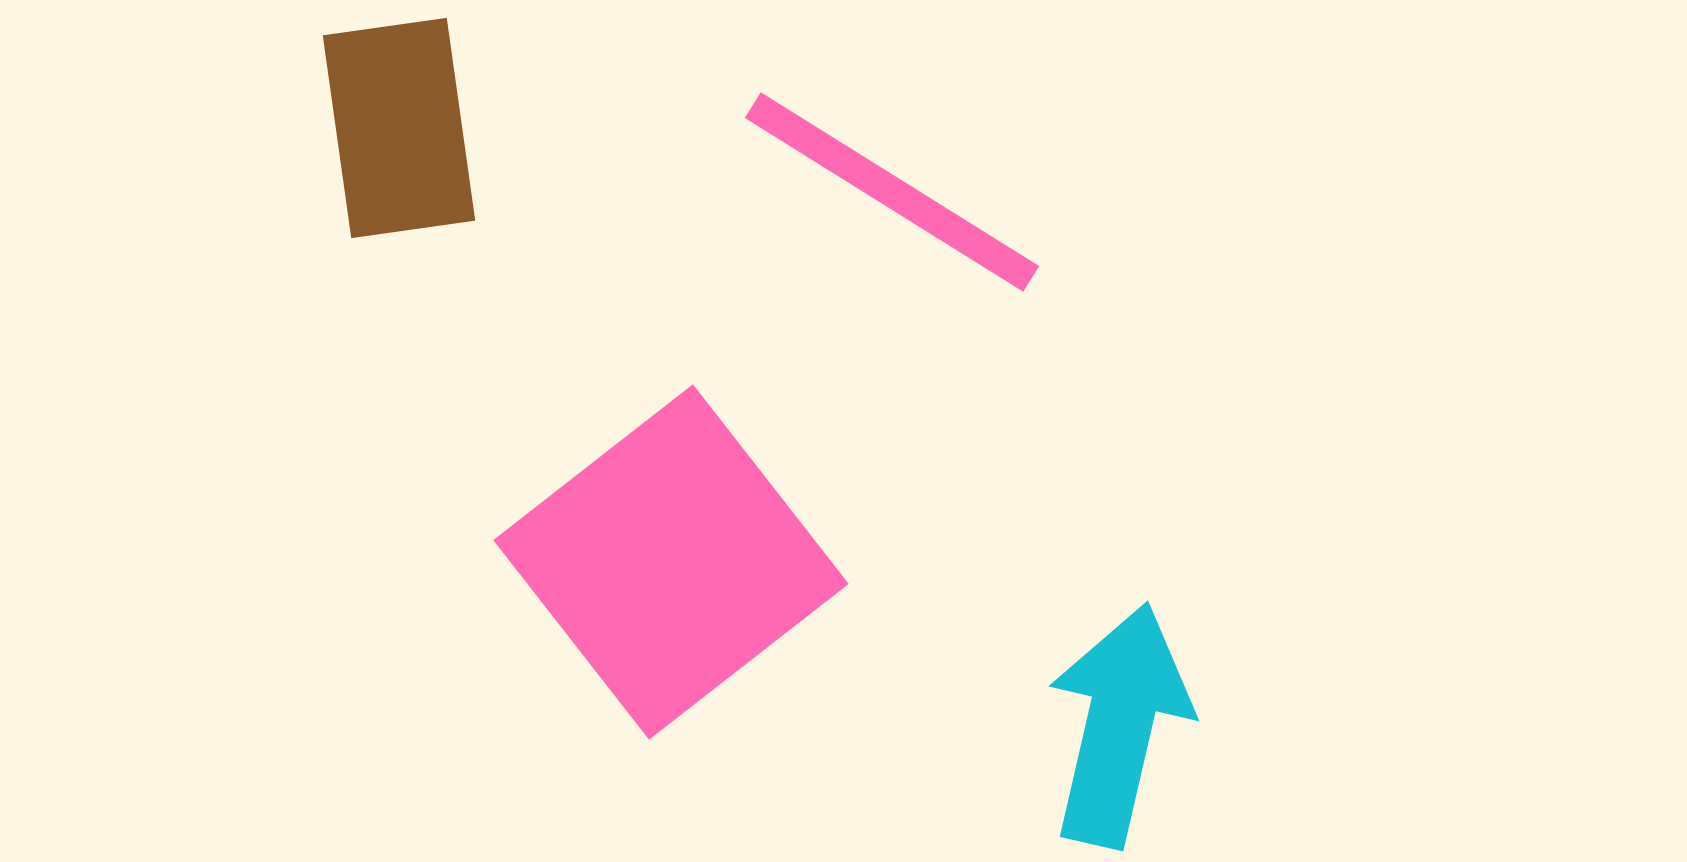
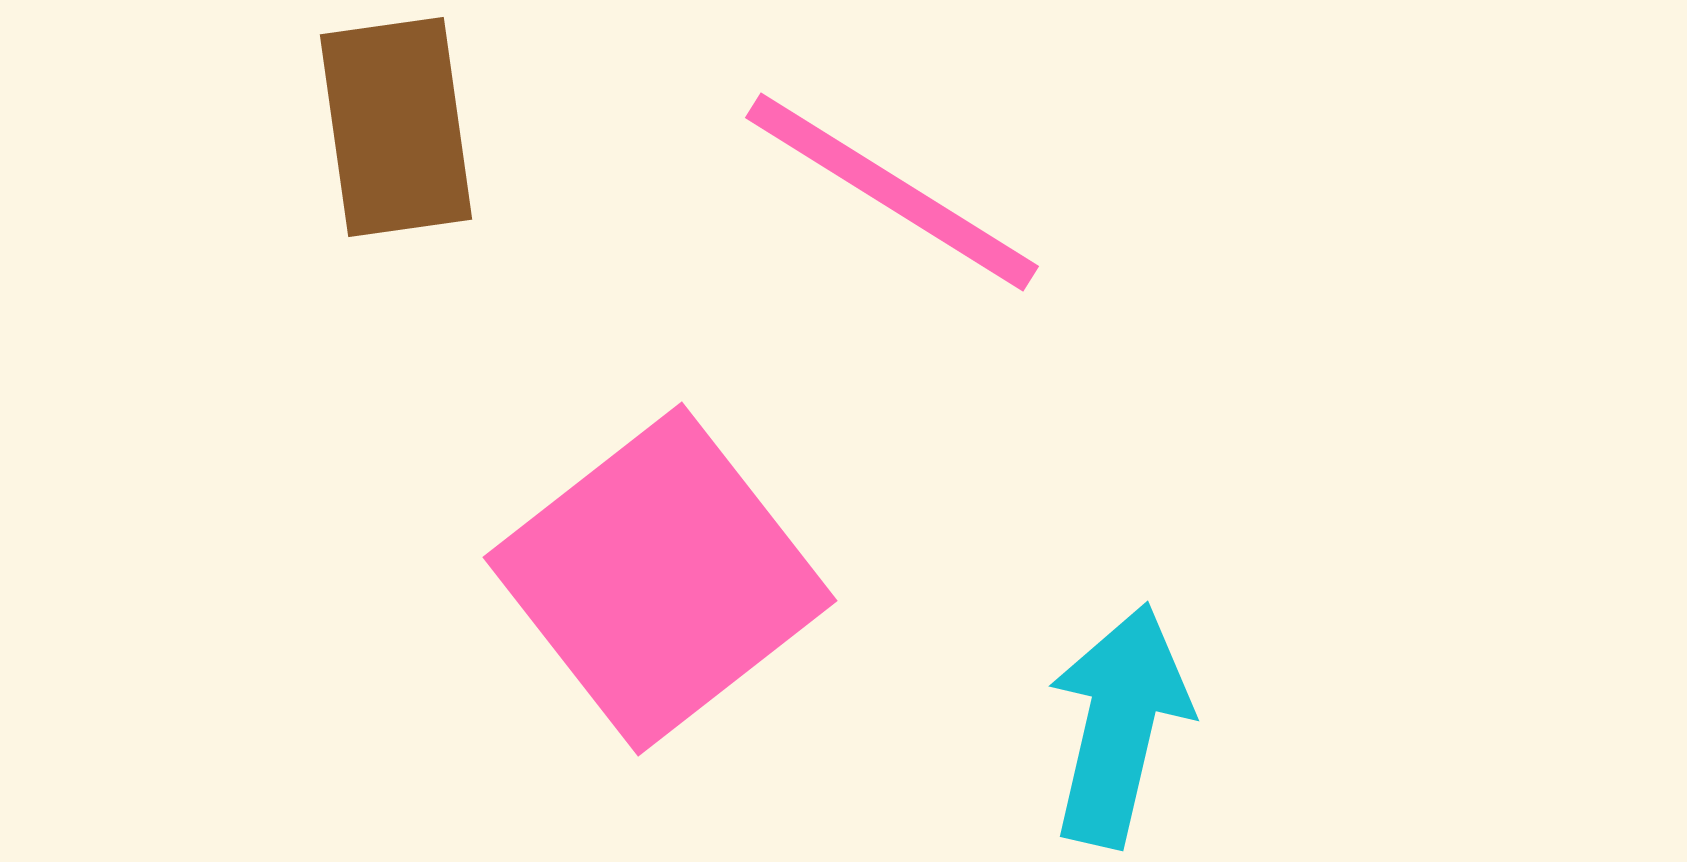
brown rectangle: moved 3 px left, 1 px up
pink square: moved 11 px left, 17 px down
